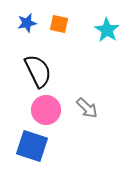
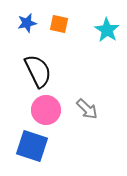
gray arrow: moved 1 px down
